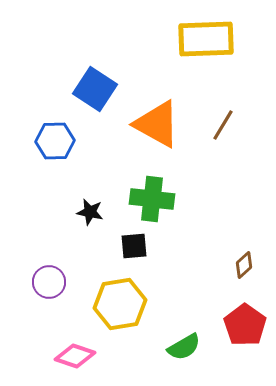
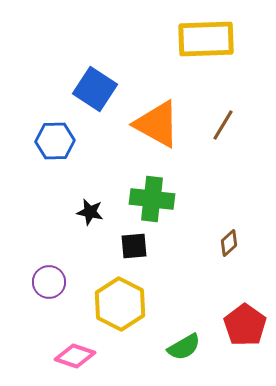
brown diamond: moved 15 px left, 22 px up
yellow hexagon: rotated 24 degrees counterclockwise
